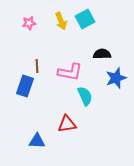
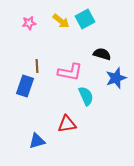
yellow arrow: rotated 30 degrees counterclockwise
black semicircle: rotated 18 degrees clockwise
cyan semicircle: moved 1 px right
blue triangle: rotated 18 degrees counterclockwise
